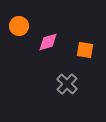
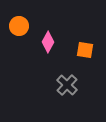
pink diamond: rotated 45 degrees counterclockwise
gray cross: moved 1 px down
